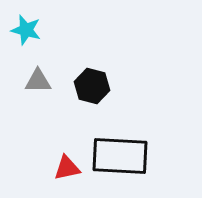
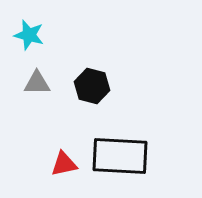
cyan star: moved 3 px right, 5 px down
gray triangle: moved 1 px left, 2 px down
red triangle: moved 3 px left, 4 px up
